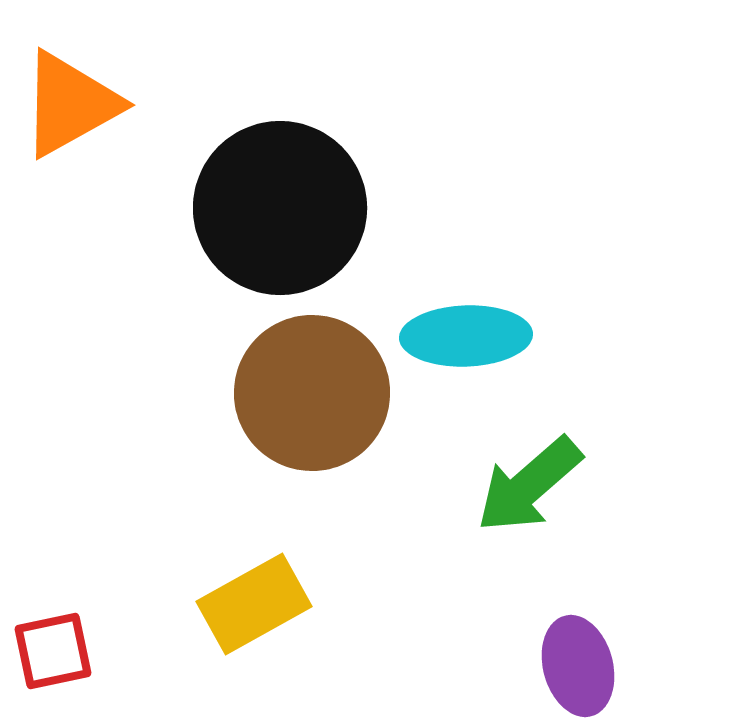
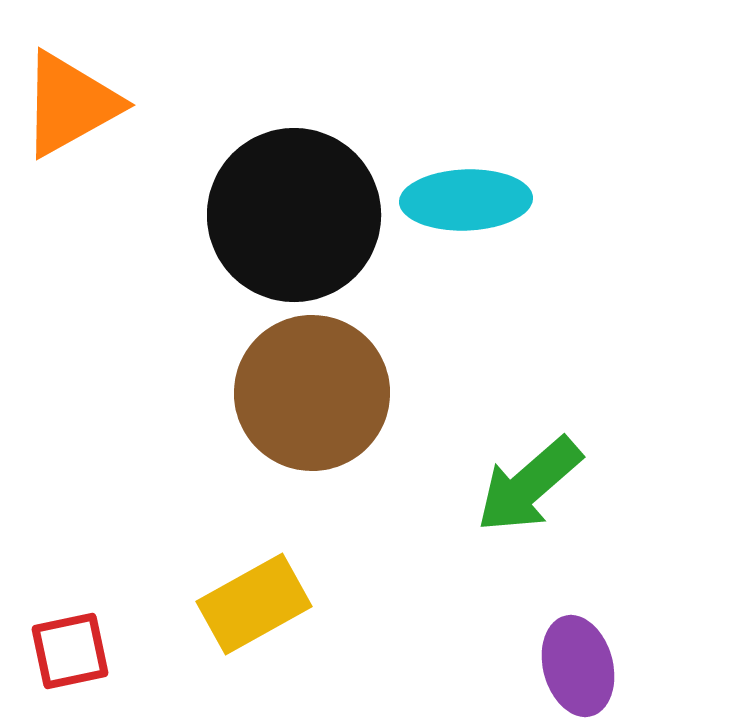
black circle: moved 14 px right, 7 px down
cyan ellipse: moved 136 px up
red square: moved 17 px right
